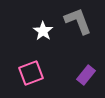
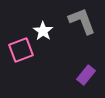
gray L-shape: moved 4 px right
pink square: moved 10 px left, 23 px up
